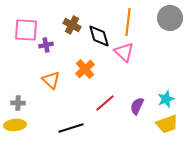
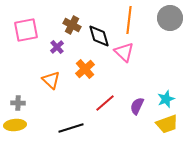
orange line: moved 1 px right, 2 px up
pink square: rotated 15 degrees counterclockwise
purple cross: moved 11 px right, 2 px down; rotated 32 degrees counterclockwise
